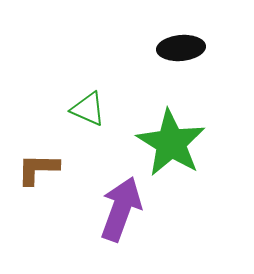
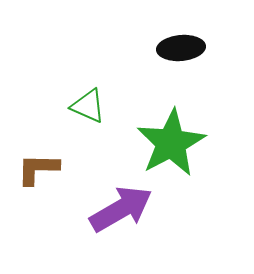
green triangle: moved 3 px up
green star: rotated 12 degrees clockwise
purple arrow: rotated 40 degrees clockwise
